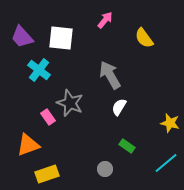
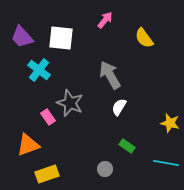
cyan line: rotated 50 degrees clockwise
